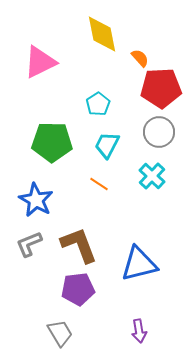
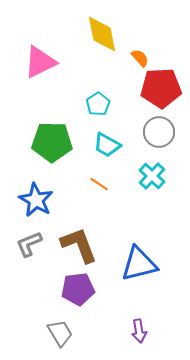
cyan trapezoid: rotated 88 degrees counterclockwise
